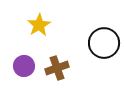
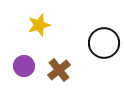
yellow star: rotated 15 degrees clockwise
brown cross: moved 2 px right, 2 px down; rotated 20 degrees counterclockwise
